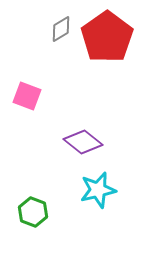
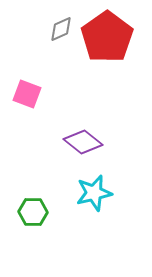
gray diamond: rotated 8 degrees clockwise
pink square: moved 2 px up
cyan star: moved 4 px left, 3 px down
green hexagon: rotated 20 degrees counterclockwise
